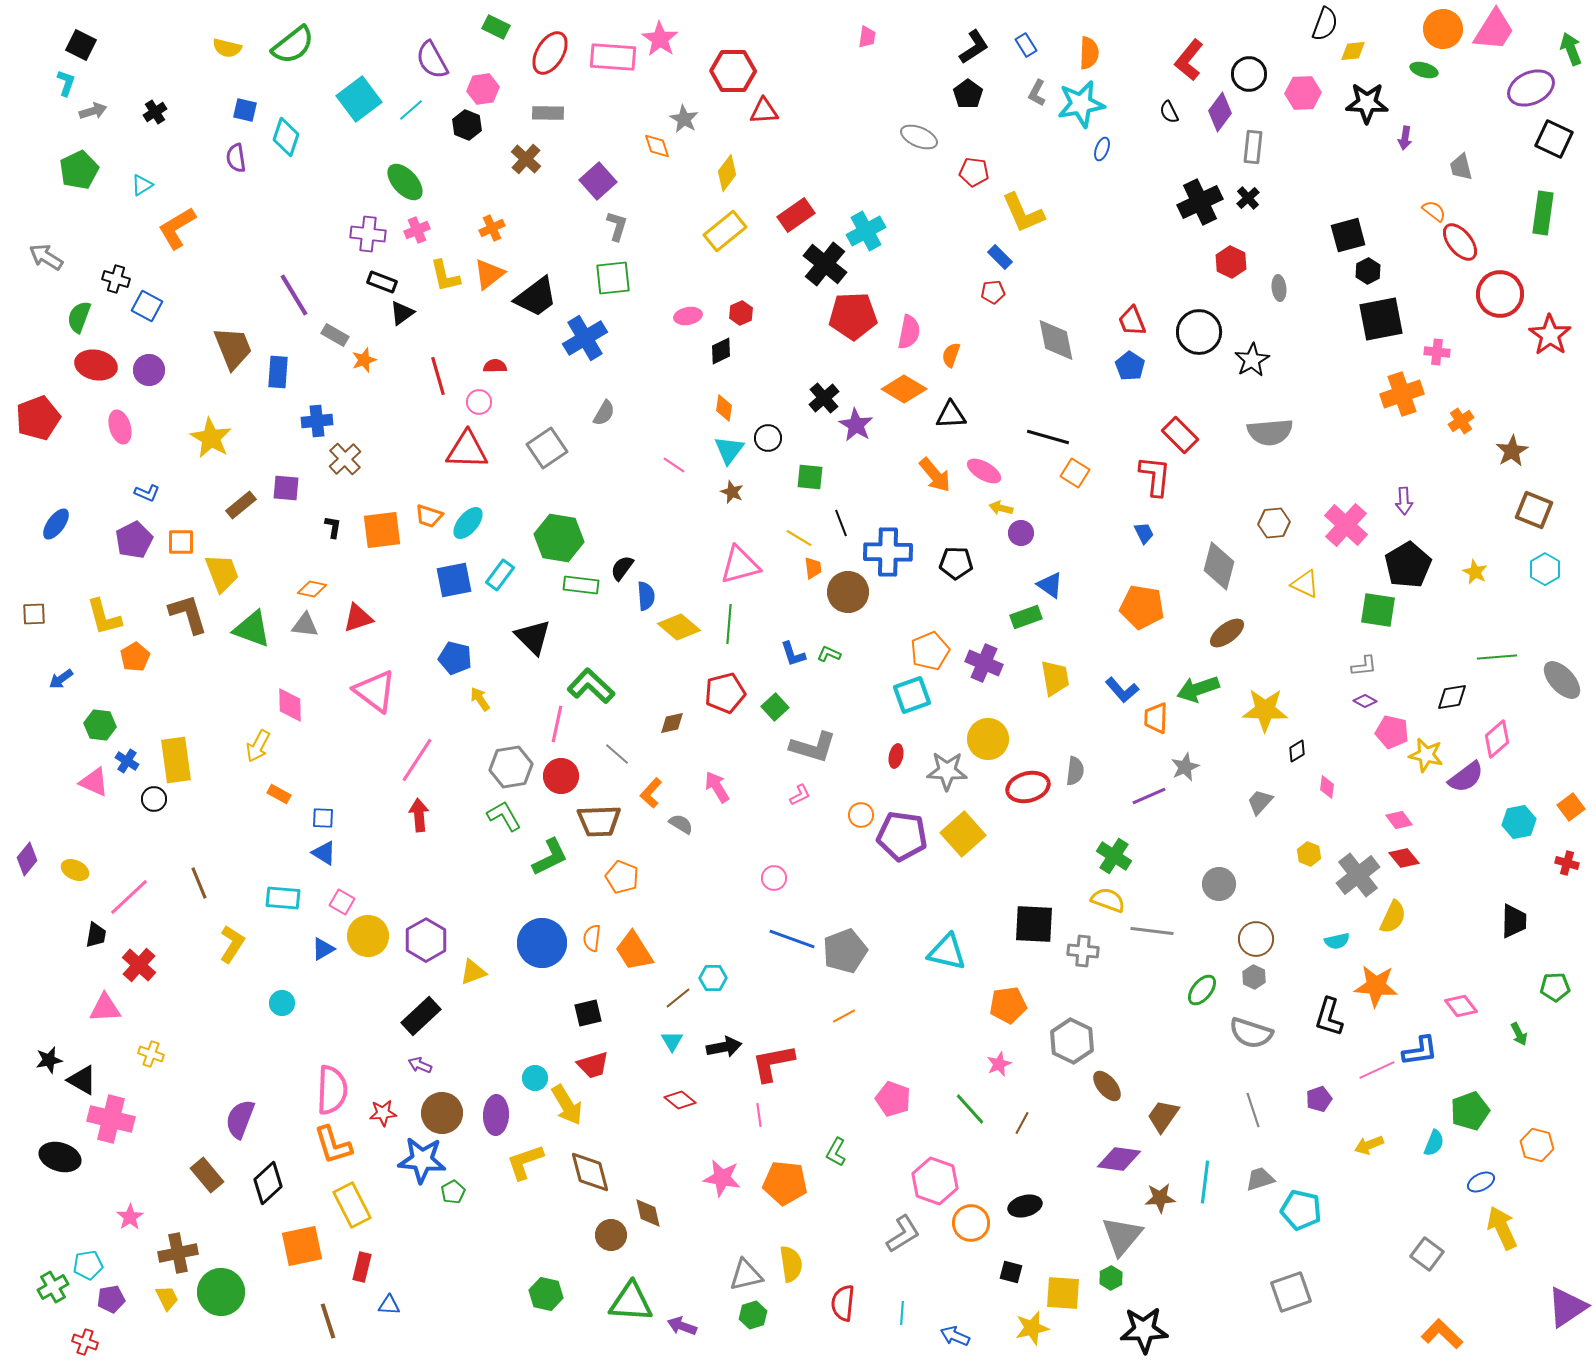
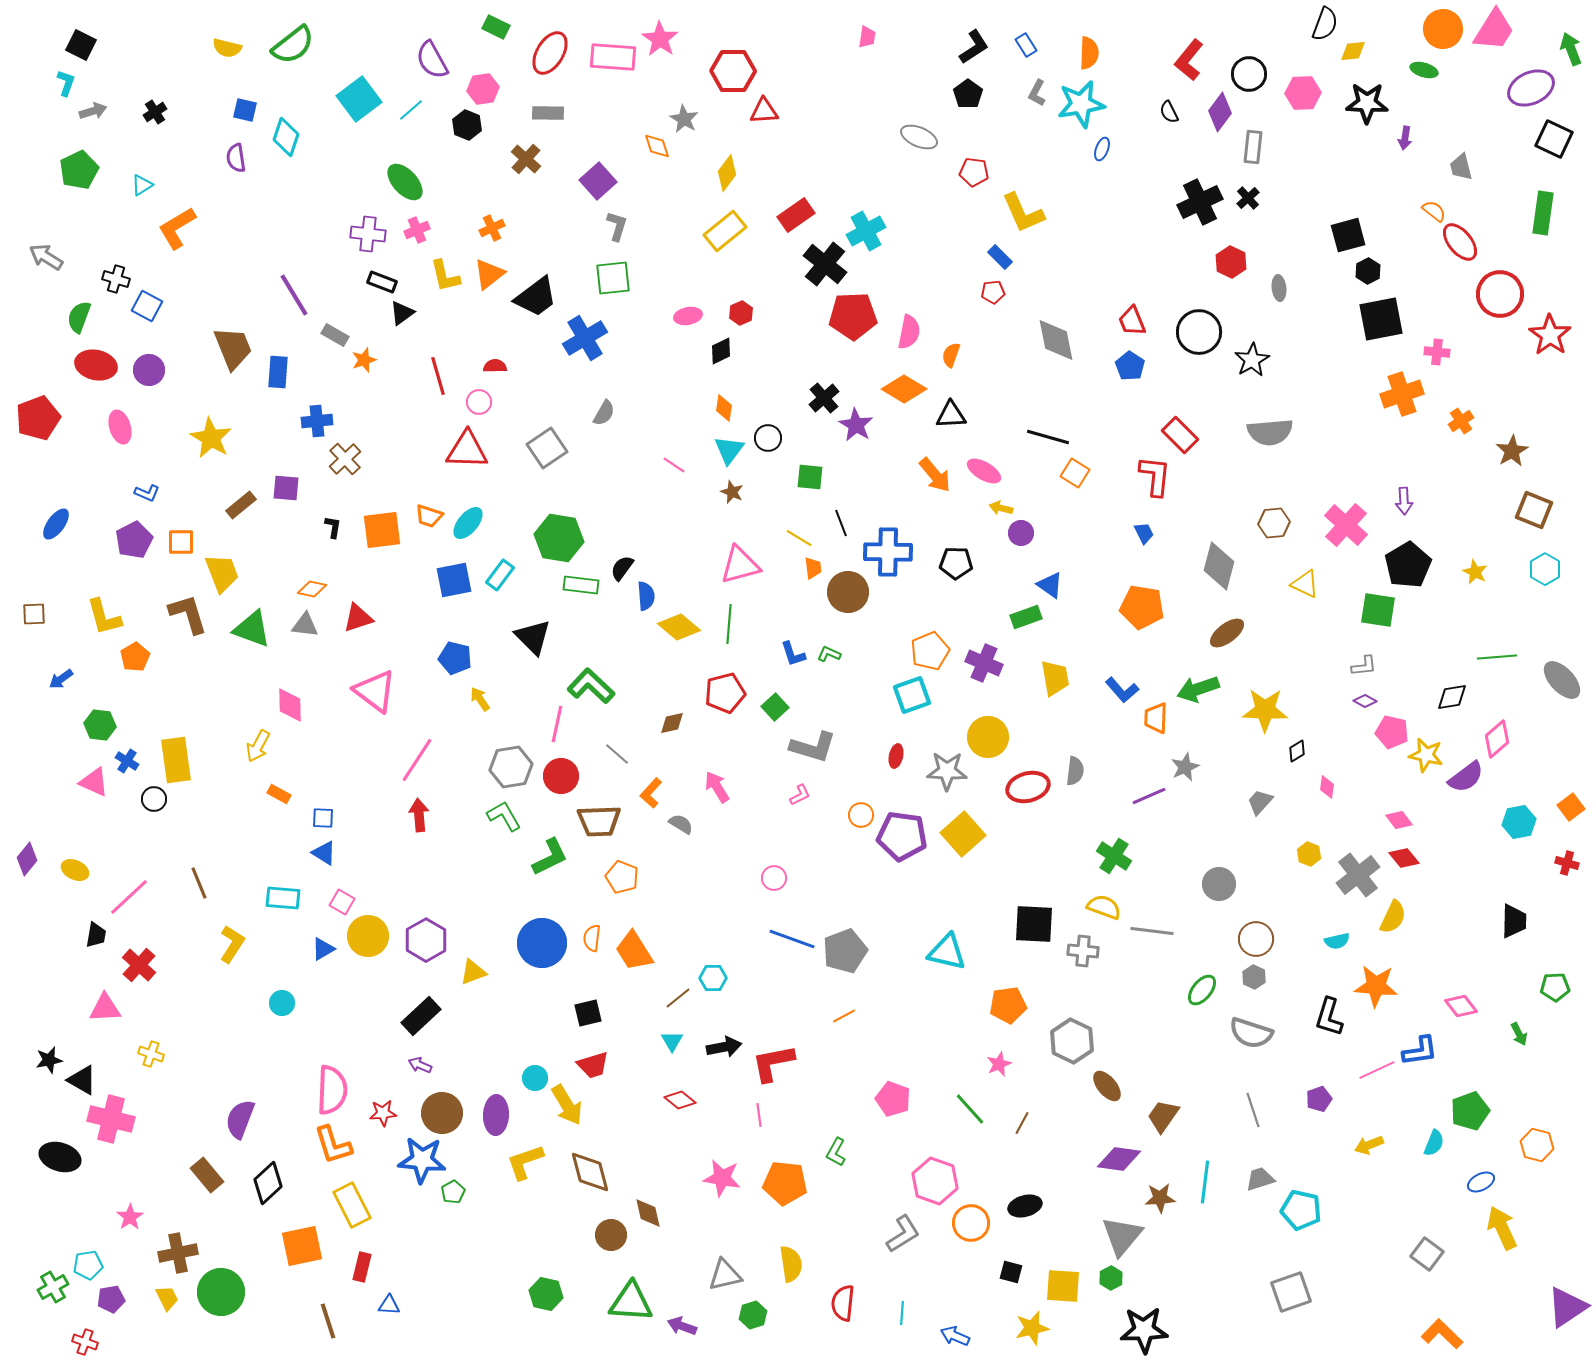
yellow circle at (988, 739): moved 2 px up
yellow semicircle at (1108, 900): moved 4 px left, 7 px down
gray triangle at (746, 1275): moved 21 px left
yellow square at (1063, 1293): moved 7 px up
